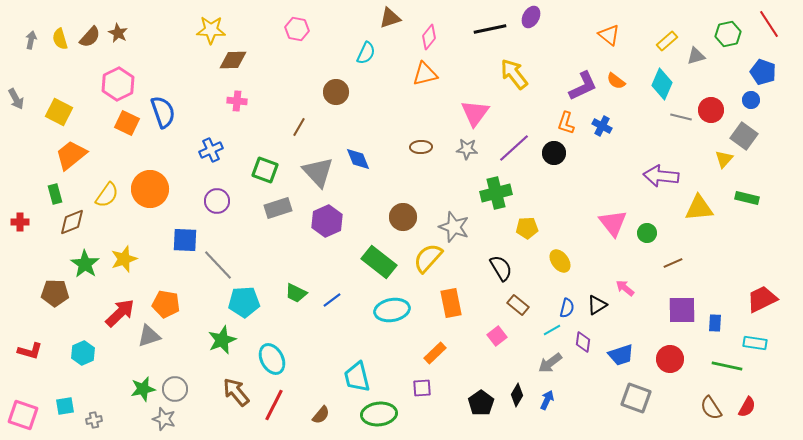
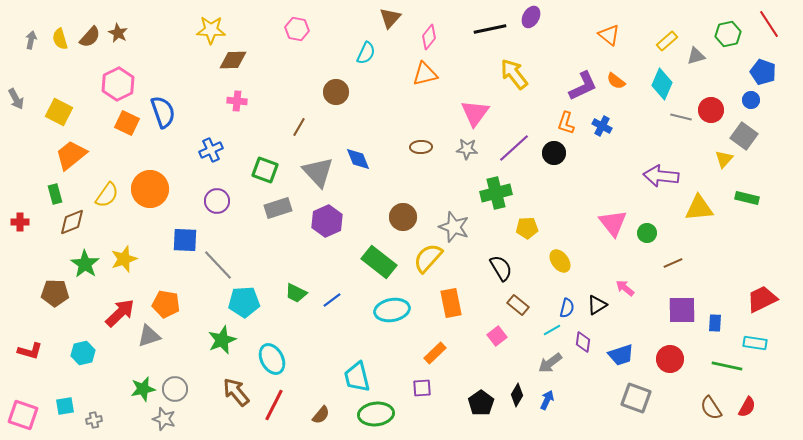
brown triangle at (390, 18): rotated 30 degrees counterclockwise
cyan hexagon at (83, 353): rotated 10 degrees clockwise
green ellipse at (379, 414): moved 3 px left
